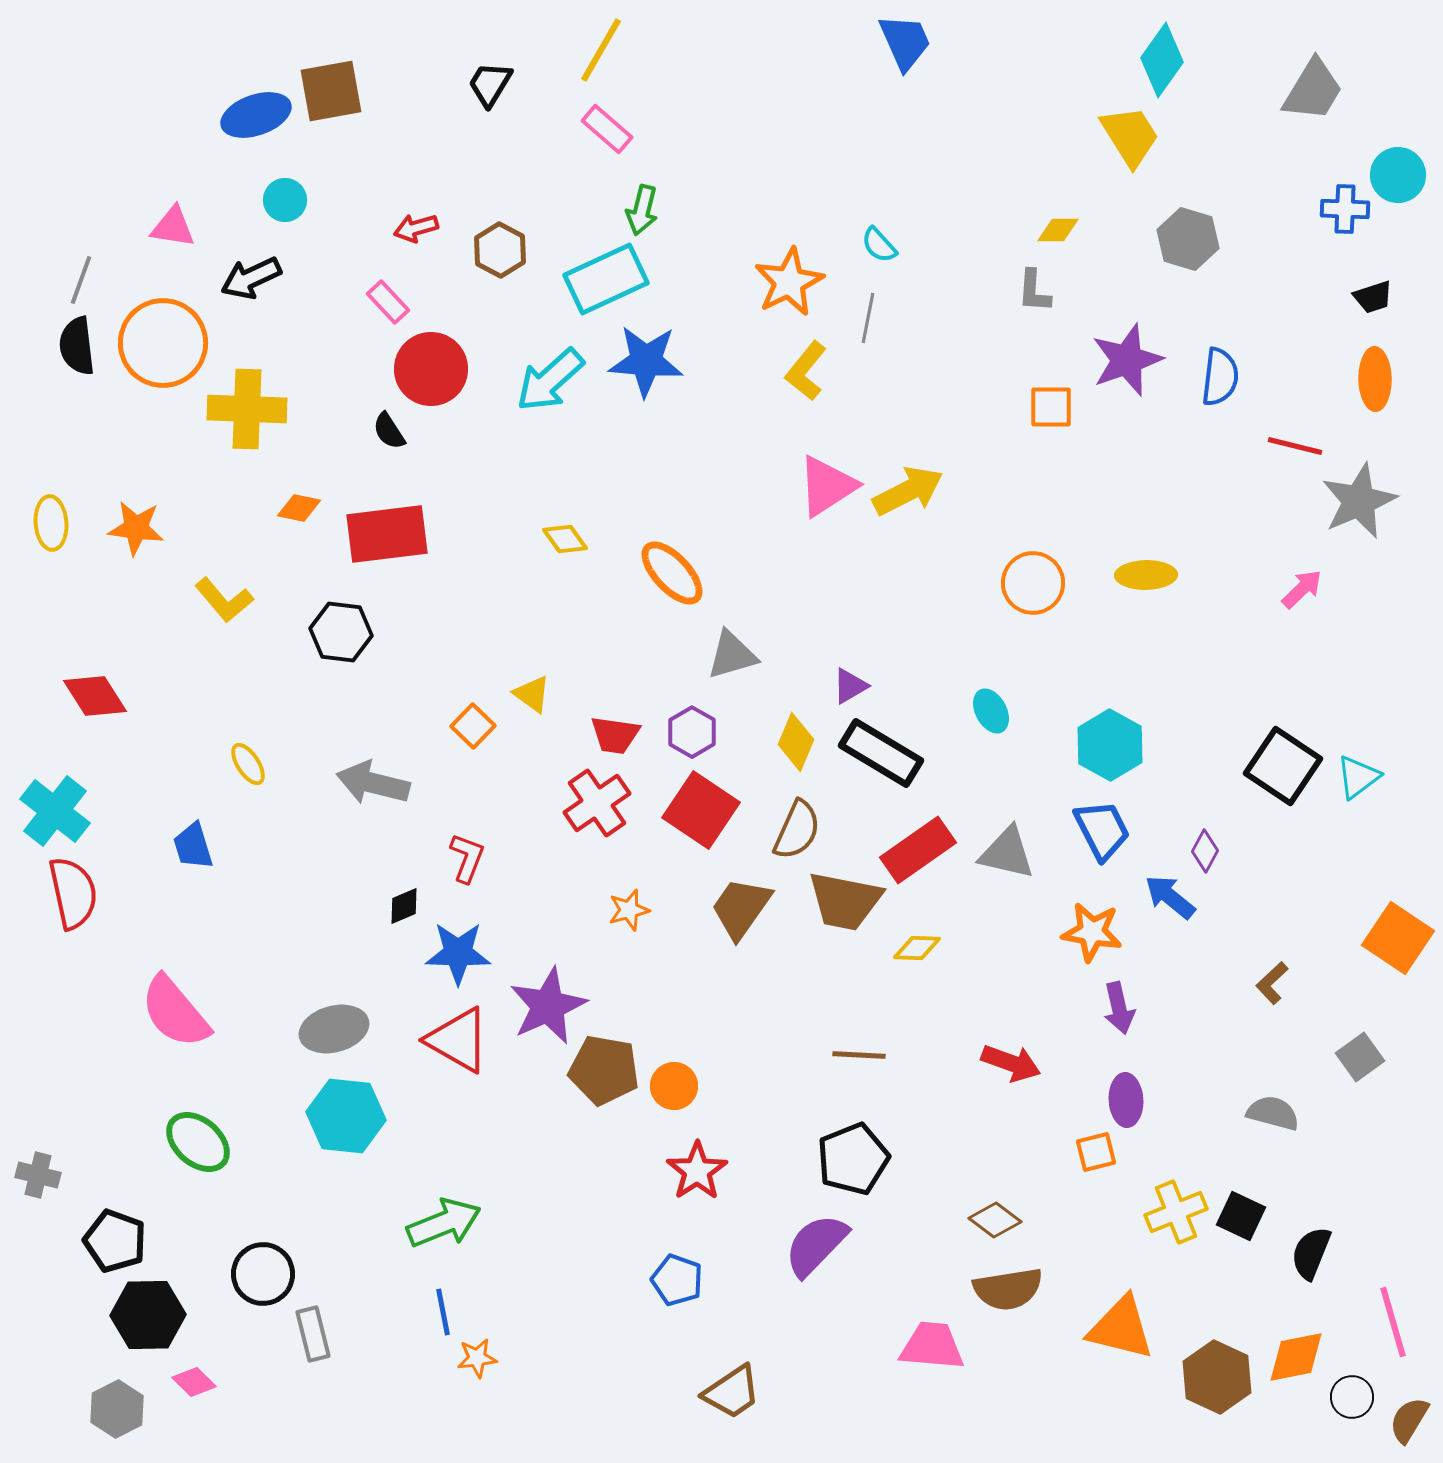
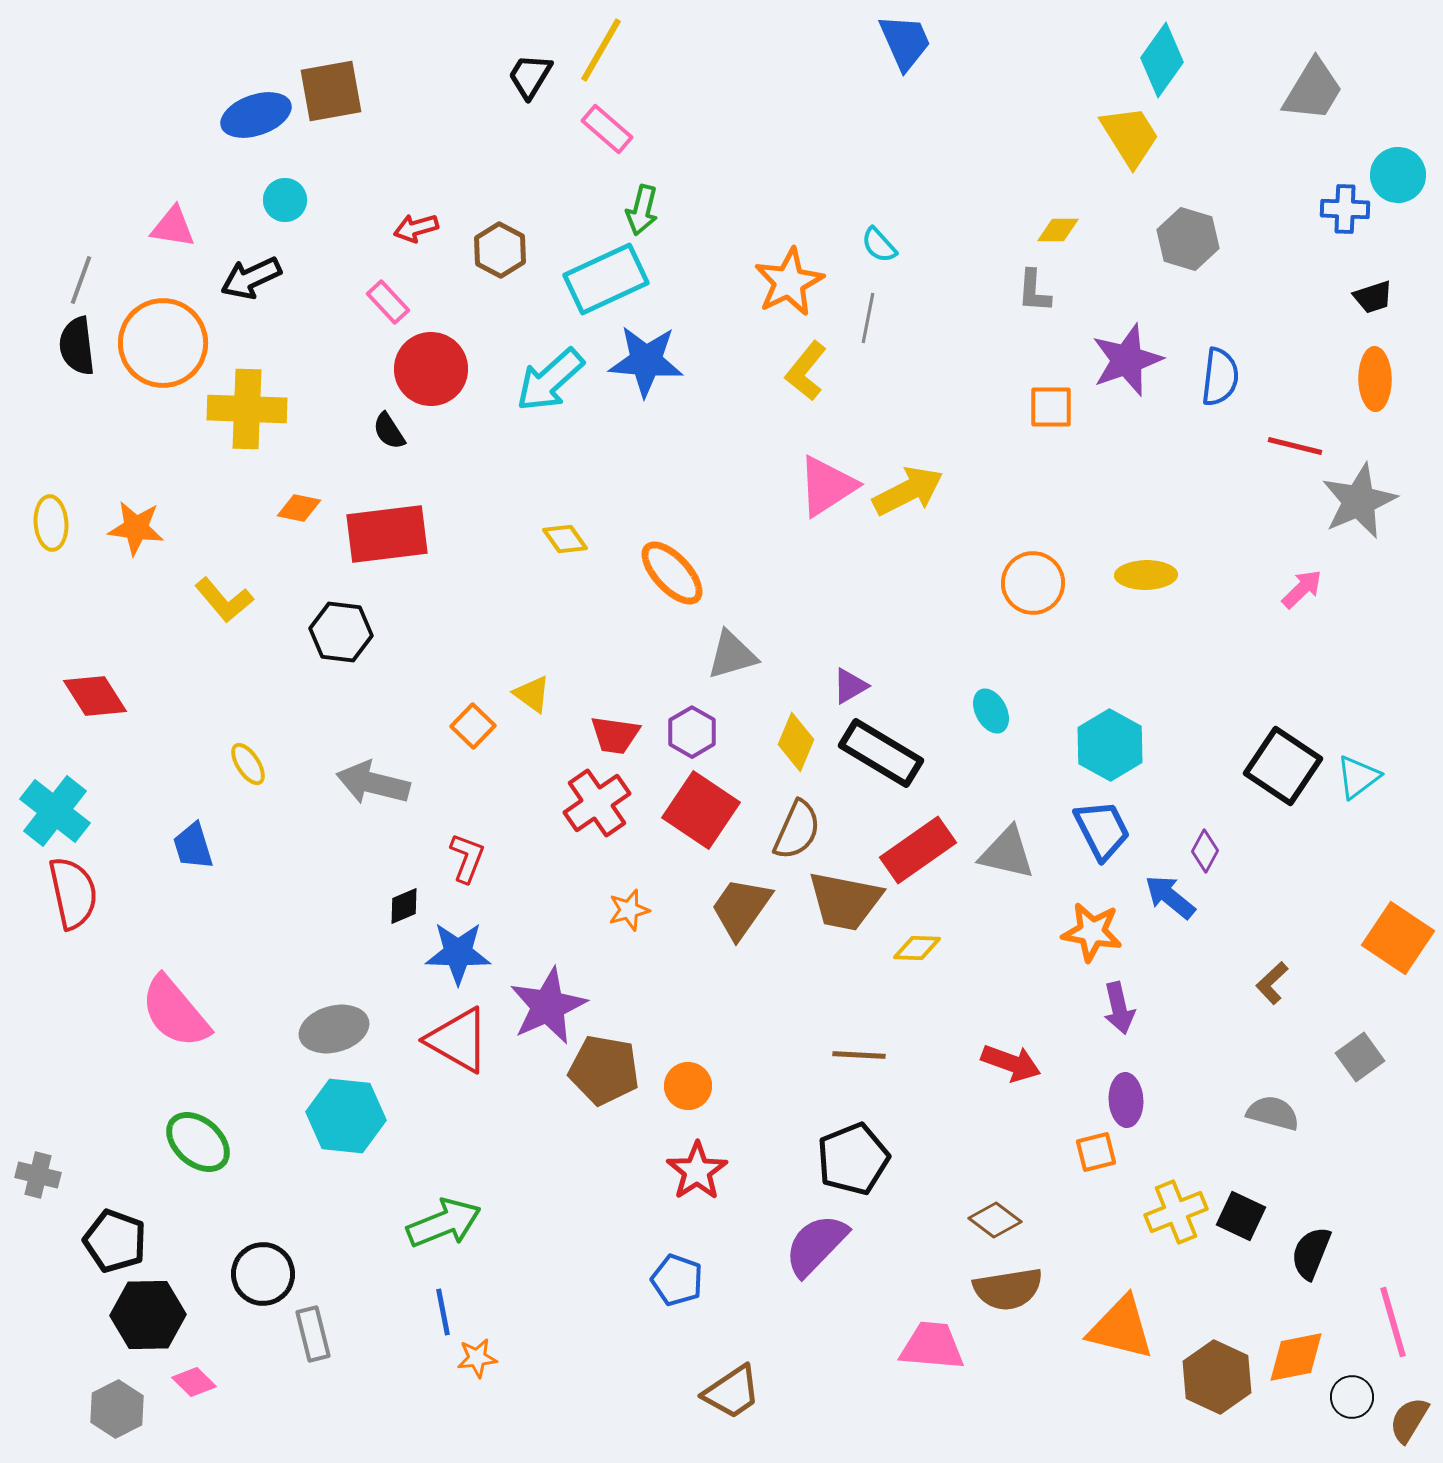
black trapezoid at (490, 84): moved 40 px right, 8 px up
orange circle at (674, 1086): moved 14 px right
